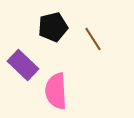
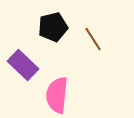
pink semicircle: moved 1 px right, 4 px down; rotated 9 degrees clockwise
